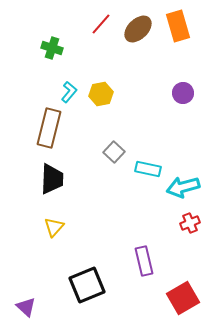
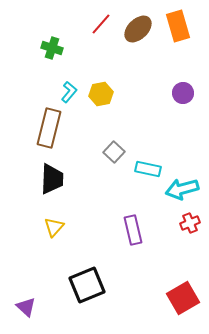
cyan arrow: moved 1 px left, 2 px down
purple rectangle: moved 11 px left, 31 px up
